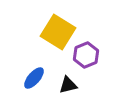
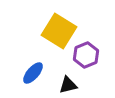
yellow square: moved 1 px right, 1 px up
blue ellipse: moved 1 px left, 5 px up
